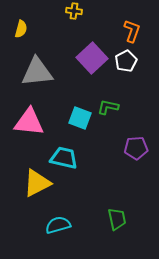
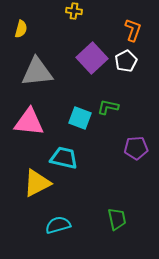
orange L-shape: moved 1 px right, 1 px up
